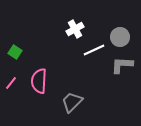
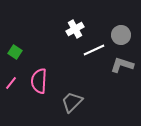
gray circle: moved 1 px right, 2 px up
gray L-shape: rotated 15 degrees clockwise
